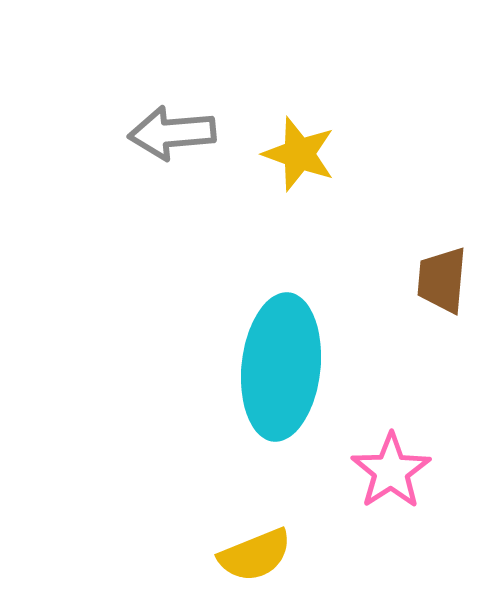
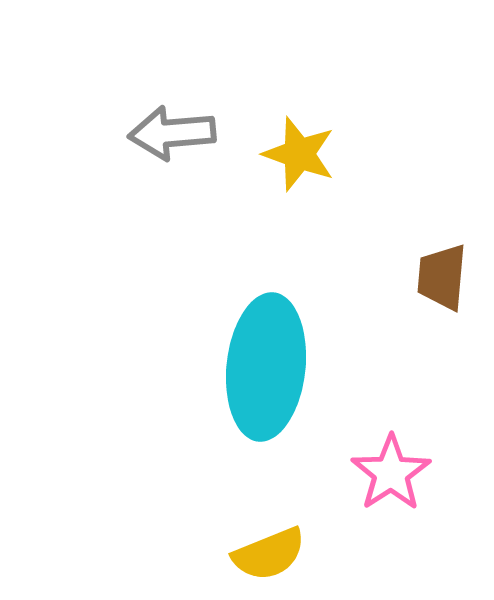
brown trapezoid: moved 3 px up
cyan ellipse: moved 15 px left
pink star: moved 2 px down
yellow semicircle: moved 14 px right, 1 px up
